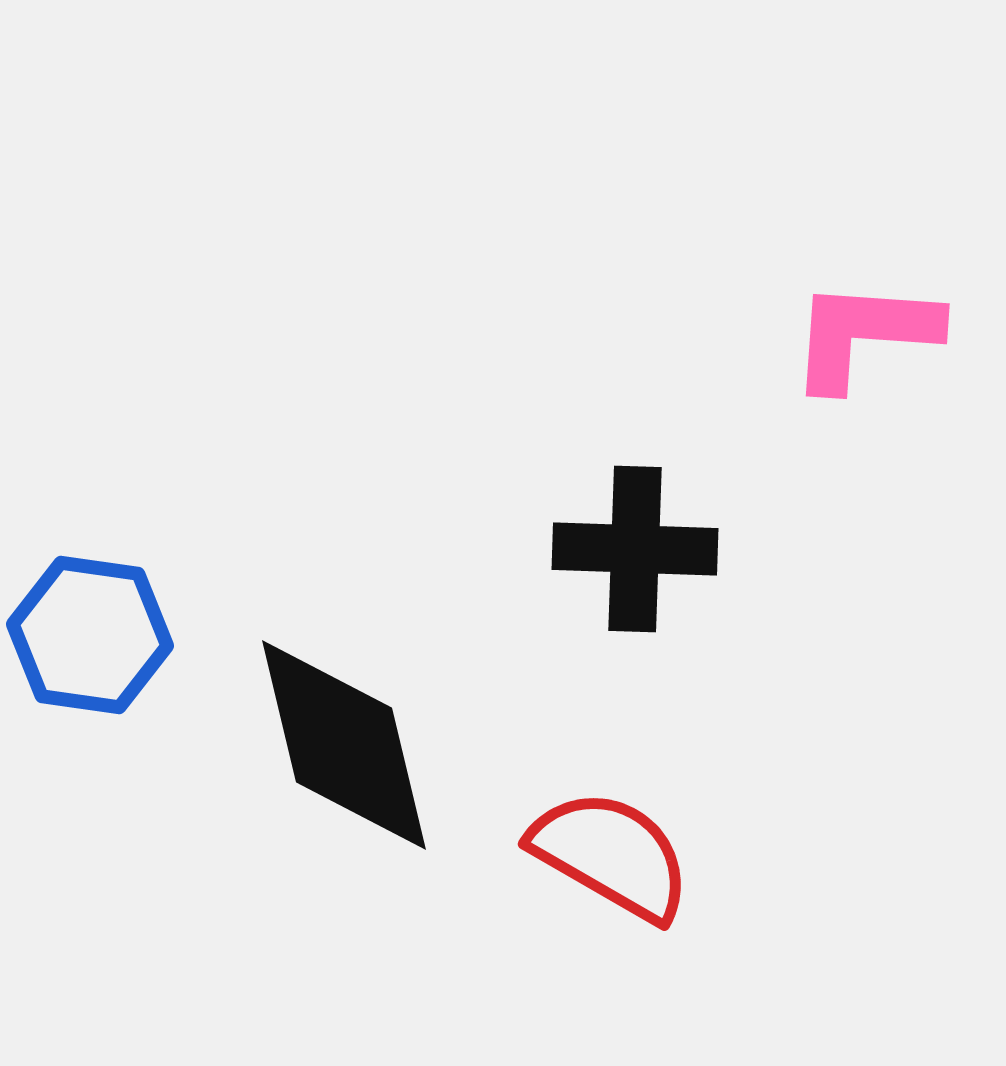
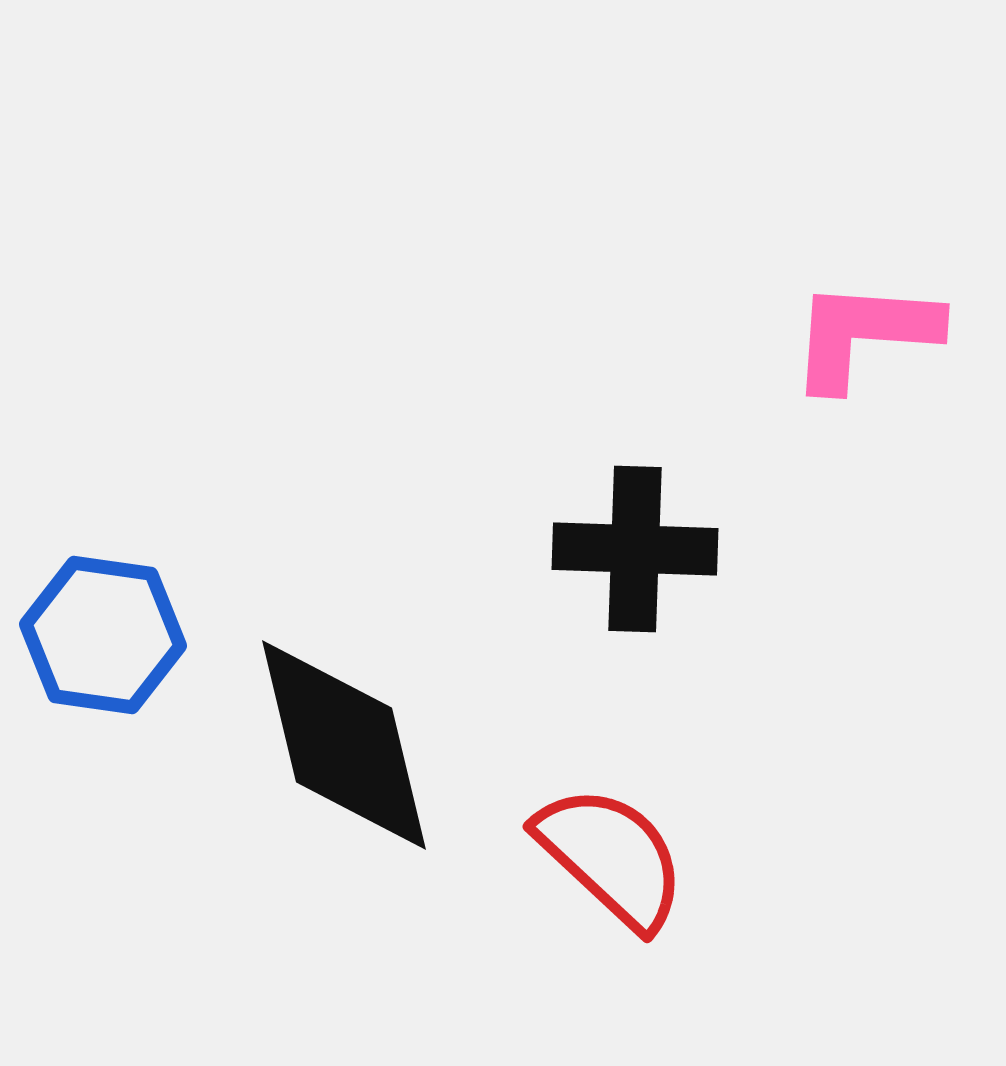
blue hexagon: moved 13 px right
red semicircle: moved 2 px down; rotated 13 degrees clockwise
